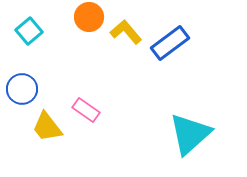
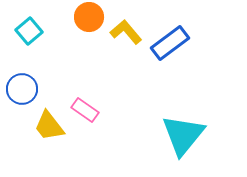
pink rectangle: moved 1 px left
yellow trapezoid: moved 2 px right, 1 px up
cyan triangle: moved 7 px left, 1 px down; rotated 9 degrees counterclockwise
